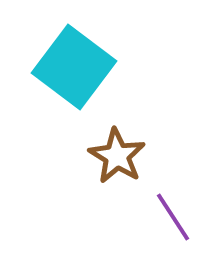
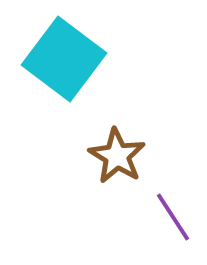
cyan square: moved 10 px left, 8 px up
